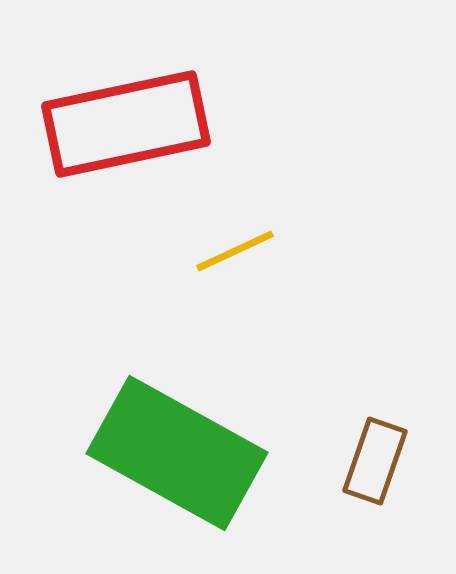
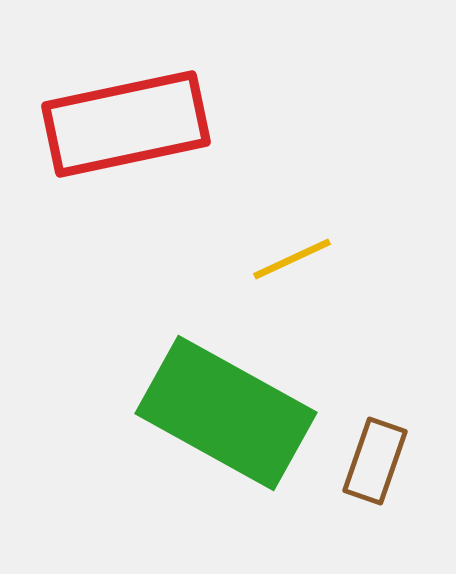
yellow line: moved 57 px right, 8 px down
green rectangle: moved 49 px right, 40 px up
